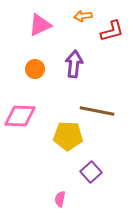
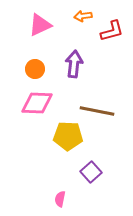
pink diamond: moved 17 px right, 13 px up
